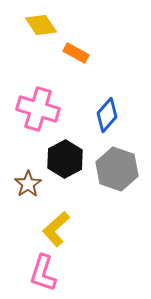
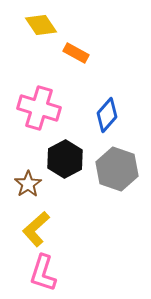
pink cross: moved 1 px right, 1 px up
yellow L-shape: moved 20 px left
